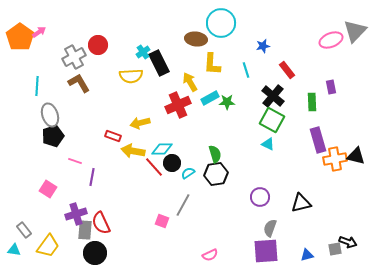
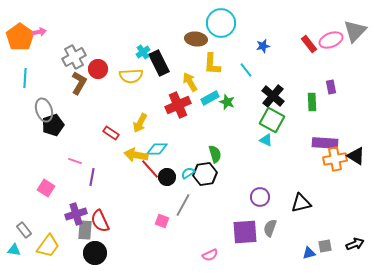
pink arrow at (39, 32): rotated 24 degrees clockwise
red circle at (98, 45): moved 24 px down
cyan line at (246, 70): rotated 21 degrees counterclockwise
red rectangle at (287, 70): moved 22 px right, 26 px up
brown L-shape at (79, 83): rotated 60 degrees clockwise
cyan line at (37, 86): moved 12 px left, 8 px up
green star at (227, 102): rotated 21 degrees clockwise
gray ellipse at (50, 115): moved 6 px left, 5 px up
yellow arrow at (140, 123): rotated 48 degrees counterclockwise
black pentagon at (53, 136): moved 11 px up
red rectangle at (113, 136): moved 2 px left, 3 px up; rotated 14 degrees clockwise
purple rectangle at (318, 140): moved 7 px right, 3 px down; rotated 70 degrees counterclockwise
cyan triangle at (268, 144): moved 2 px left, 4 px up
cyan diamond at (162, 149): moved 5 px left
yellow arrow at (133, 151): moved 3 px right, 4 px down
black triangle at (356, 156): rotated 18 degrees clockwise
black circle at (172, 163): moved 5 px left, 14 px down
red line at (154, 167): moved 4 px left, 2 px down
black hexagon at (216, 174): moved 11 px left
pink square at (48, 189): moved 2 px left, 1 px up
red semicircle at (101, 223): moved 1 px left, 2 px up
black arrow at (348, 242): moved 7 px right, 2 px down; rotated 42 degrees counterclockwise
gray square at (335, 249): moved 10 px left, 3 px up
purple square at (266, 251): moved 21 px left, 19 px up
blue triangle at (307, 255): moved 2 px right, 2 px up
